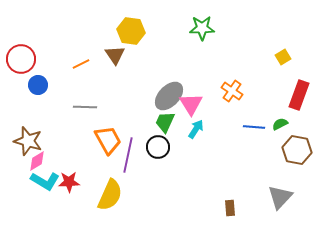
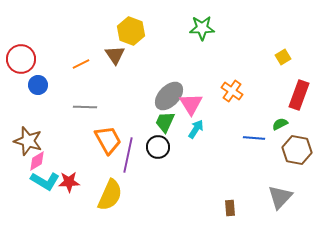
yellow hexagon: rotated 12 degrees clockwise
blue line: moved 11 px down
